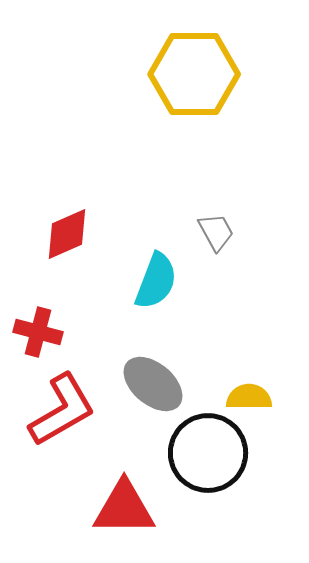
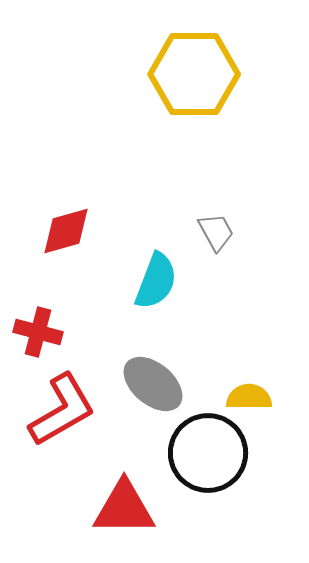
red diamond: moved 1 px left, 3 px up; rotated 8 degrees clockwise
